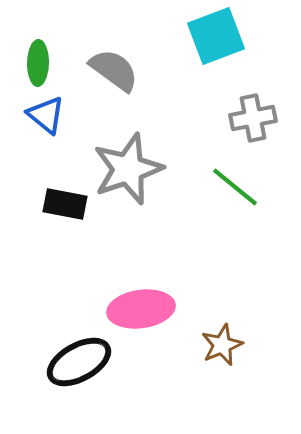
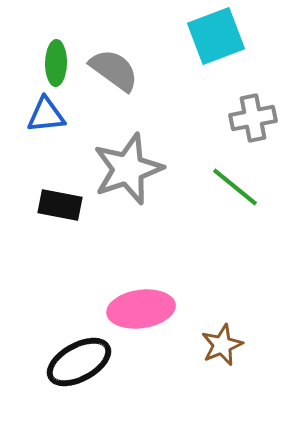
green ellipse: moved 18 px right
blue triangle: rotated 45 degrees counterclockwise
black rectangle: moved 5 px left, 1 px down
